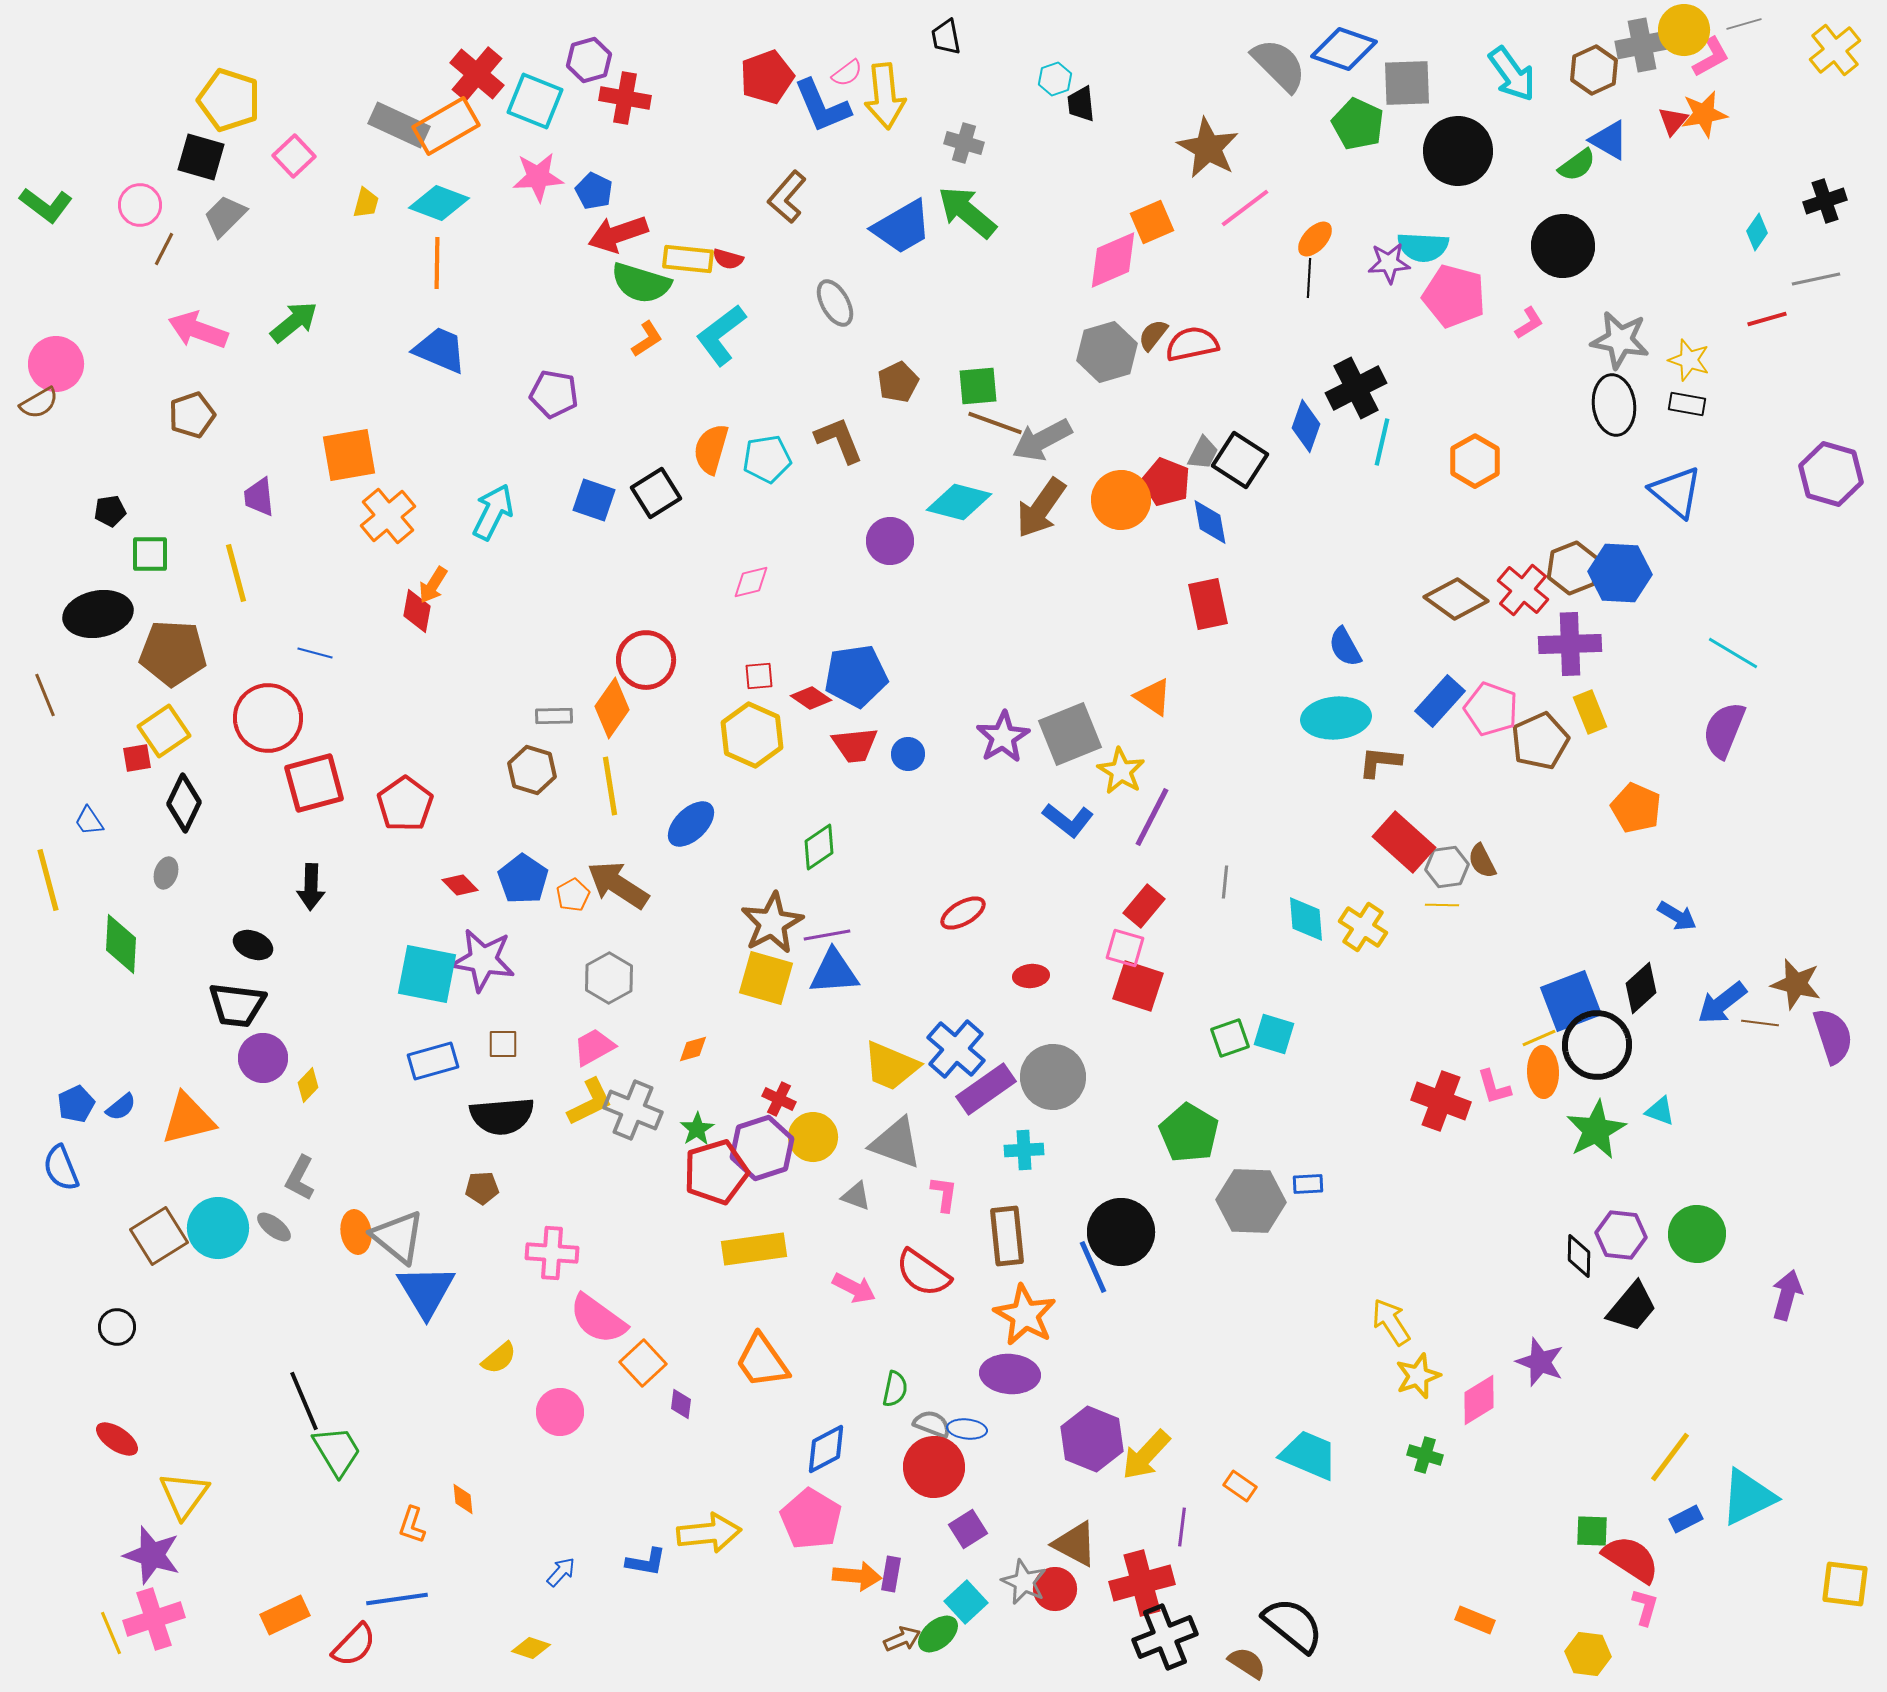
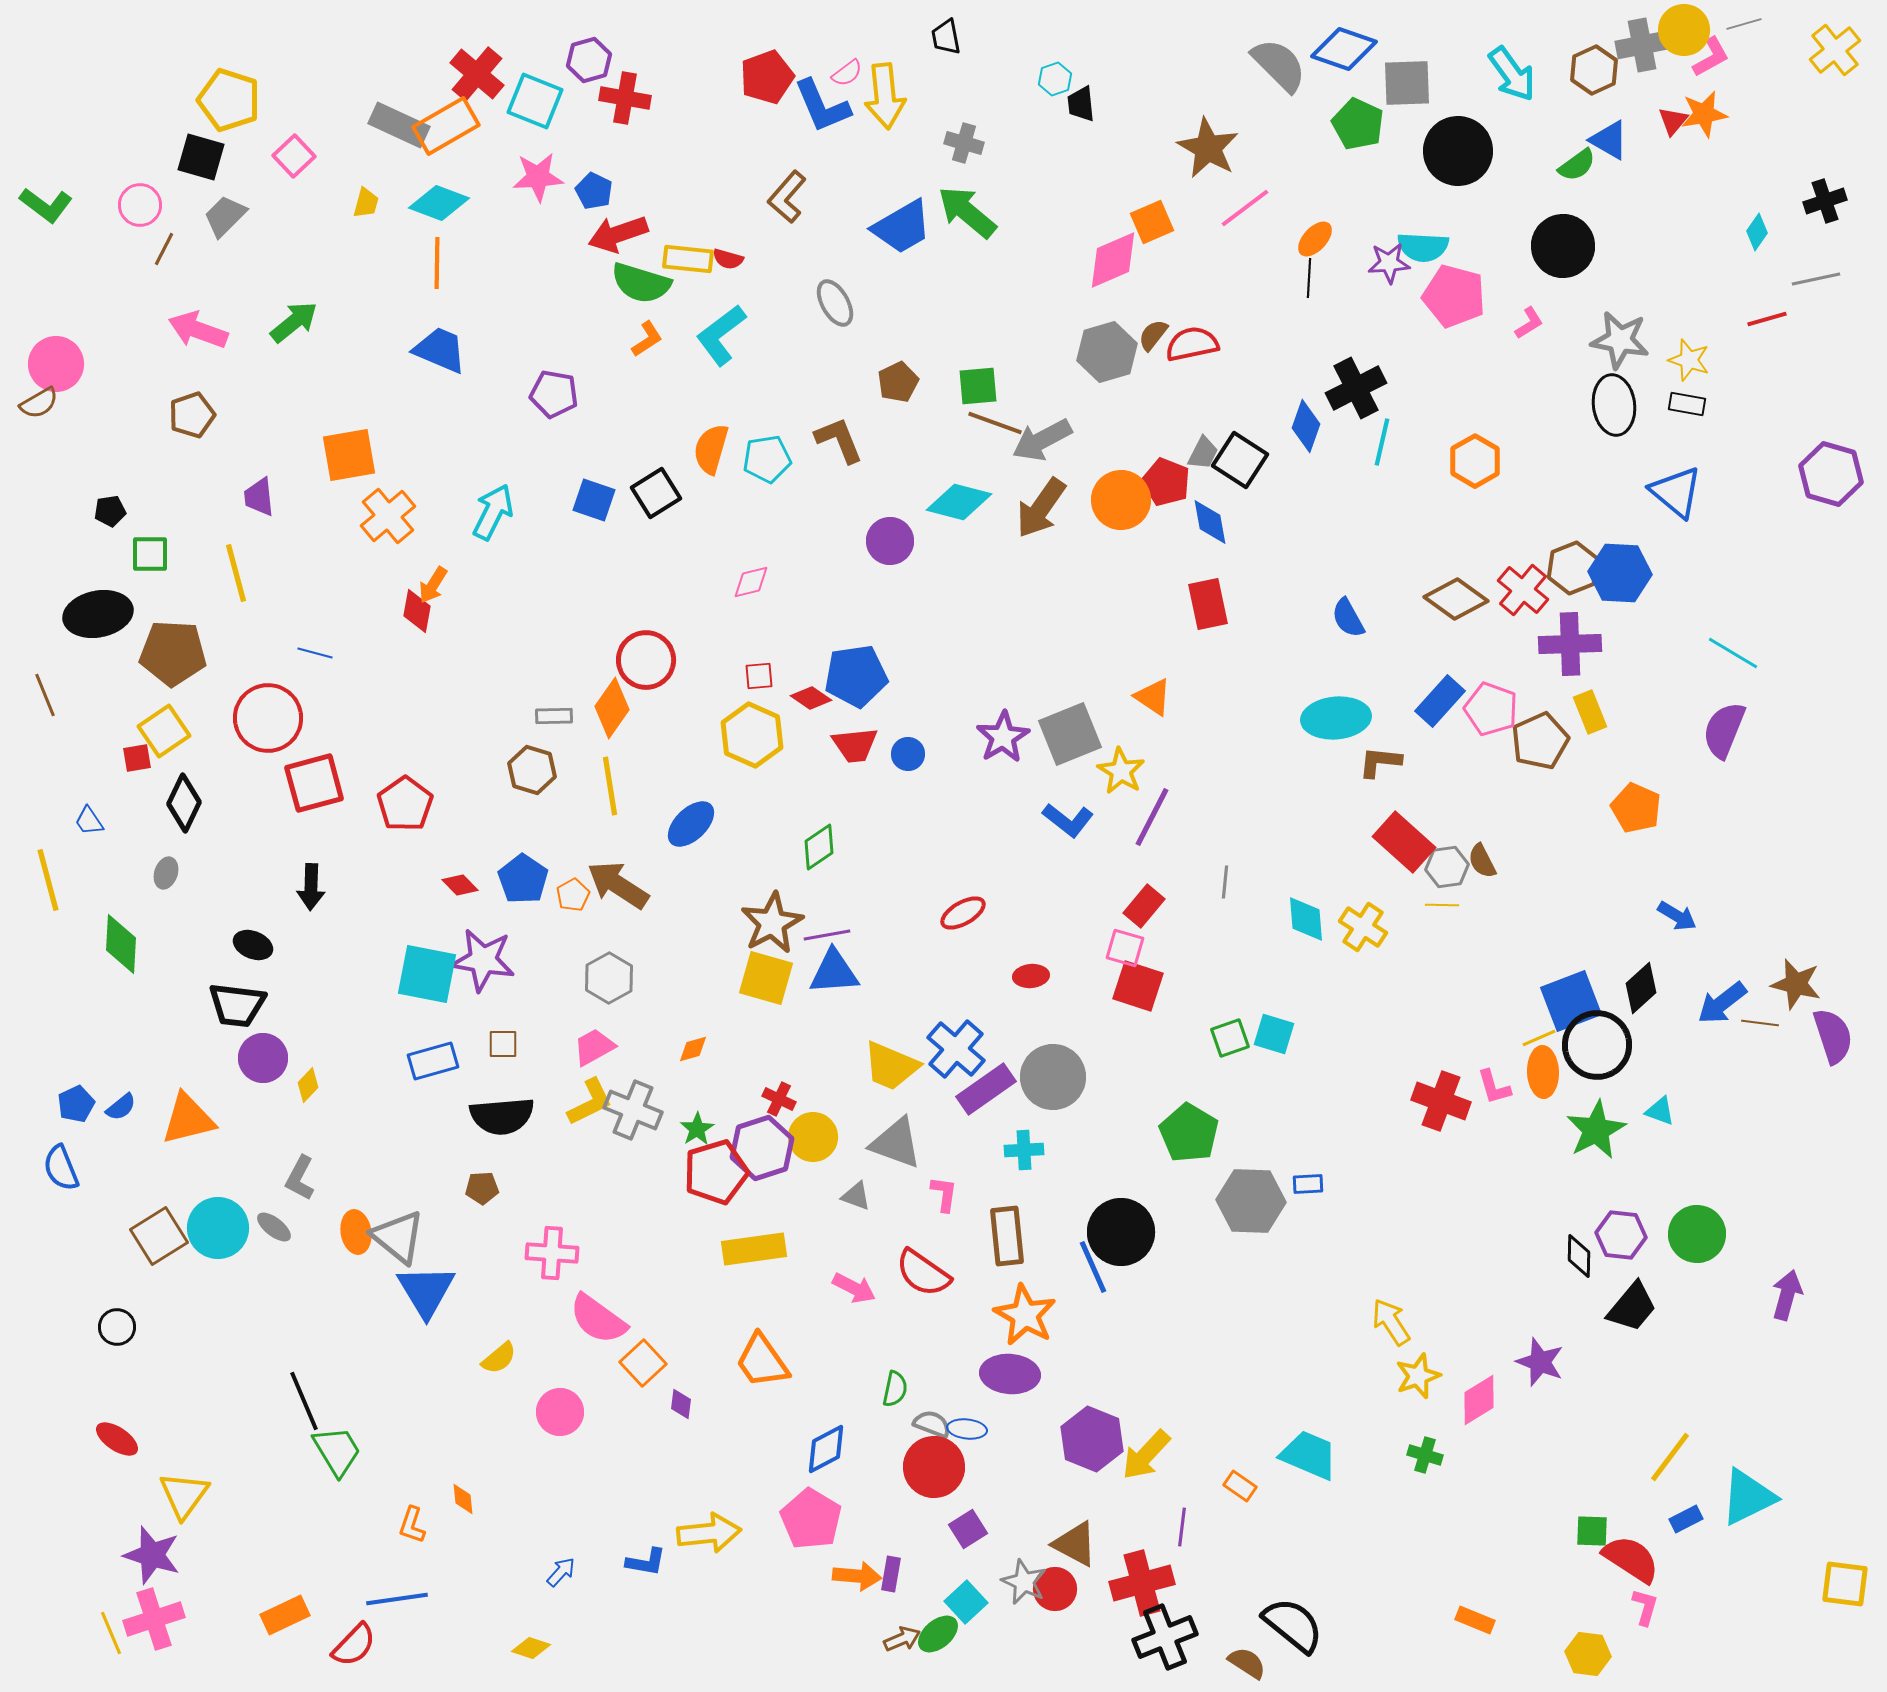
blue semicircle at (1345, 647): moved 3 px right, 29 px up
